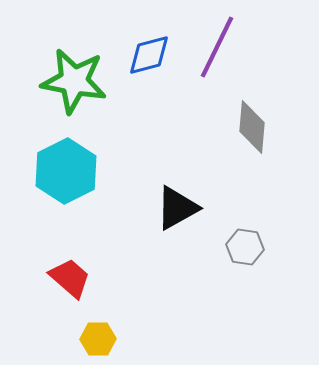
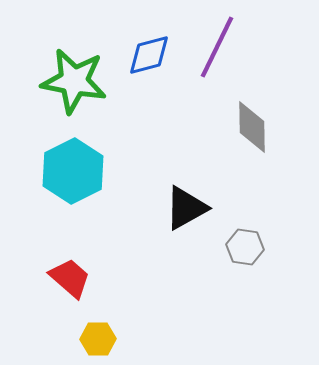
gray diamond: rotated 6 degrees counterclockwise
cyan hexagon: moved 7 px right
black triangle: moved 9 px right
